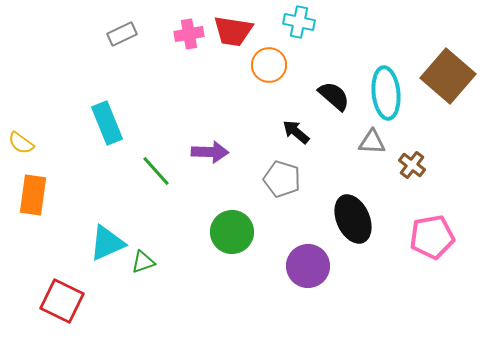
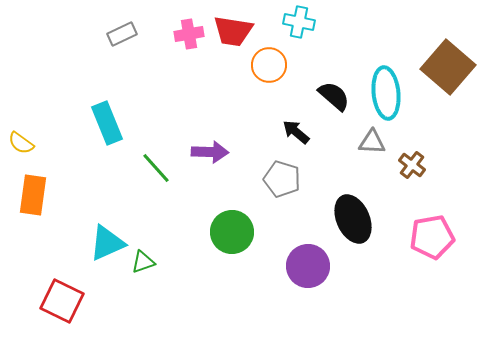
brown square: moved 9 px up
green line: moved 3 px up
